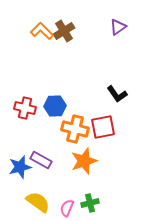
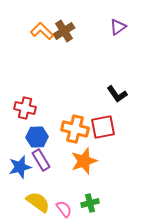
blue hexagon: moved 18 px left, 31 px down
purple rectangle: rotated 30 degrees clockwise
pink semicircle: moved 3 px left, 1 px down; rotated 120 degrees clockwise
